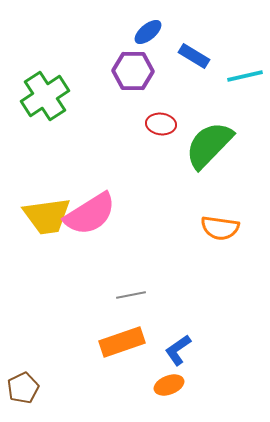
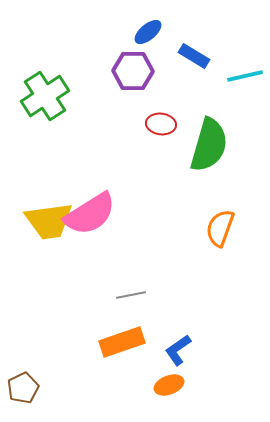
green semicircle: rotated 152 degrees clockwise
yellow trapezoid: moved 2 px right, 5 px down
orange semicircle: rotated 102 degrees clockwise
